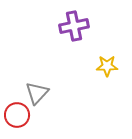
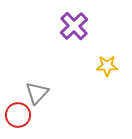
purple cross: rotated 32 degrees counterclockwise
red circle: moved 1 px right
